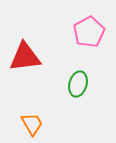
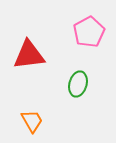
red triangle: moved 4 px right, 2 px up
orange trapezoid: moved 3 px up
